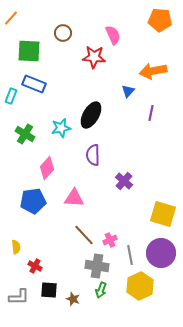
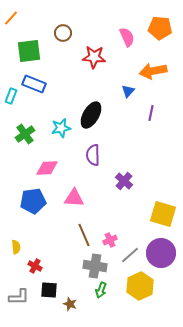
orange pentagon: moved 8 px down
pink semicircle: moved 14 px right, 2 px down
green square: rotated 10 degrees counterclockwise
green cross: rotated 24 degrees clockwise
pink diamond: rotated 45 degrees clockwise
brown line: rotated 20 degrees clockwise
gray line: rotated 60 degrees clockwise
gray cross: moved 2 px left
brown star: moved 3 px left, 5 px down
